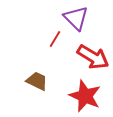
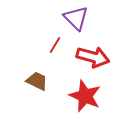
red line: moved 6 px down
red arrow: rotated 16 degrees counterclockwise
